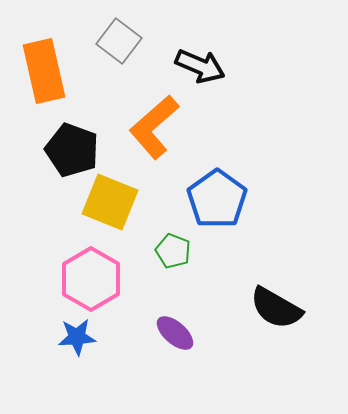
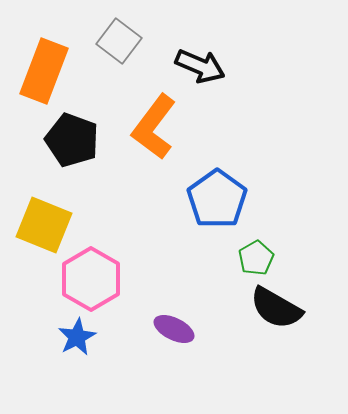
orange rectangle: rotated 34 degrees clockwise
orange L-shape: rotated 12 degrees counterclockwise
black pentagon: moved 10 px up
yellow square: moved 66 px left, 23 px down
green pentagon: moved 83 px right, 7 px down; rotated 20 degrees clockwise
purple ellipse: moved 1 px left, 4 px up; rotated 15 degrees counterclockwise
blue star: rotated 24 degrees counterclockwise
